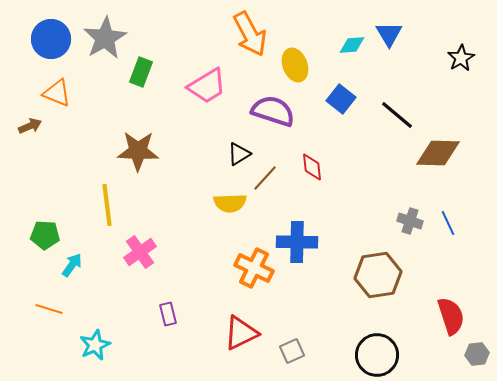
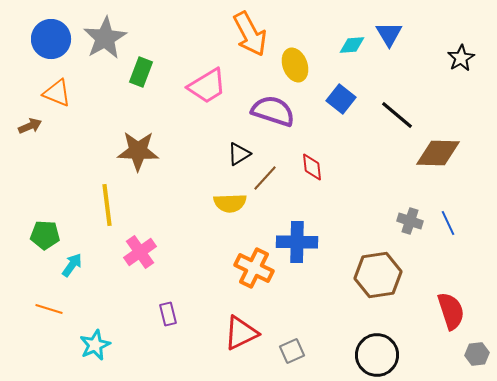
red semicircle: moved 5 px up
